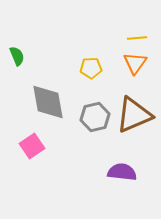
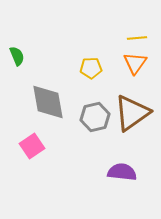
brown triangle: moved 2 px left, 2 px up; rotated 12 degrees counterclockwise
